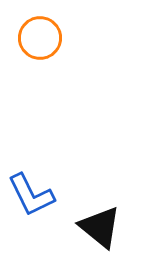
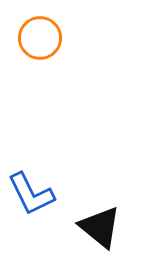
blue L-shape: moved 1 px up
